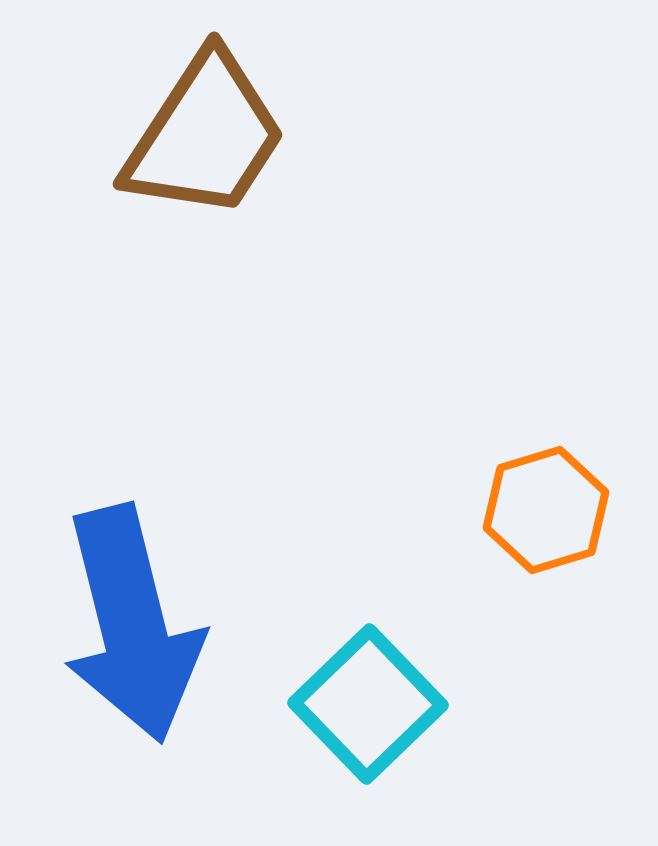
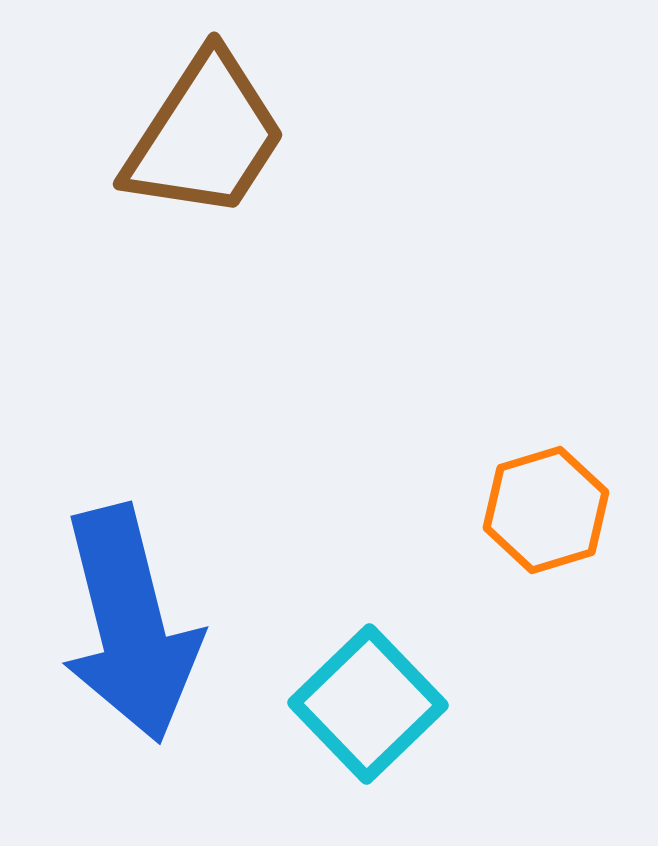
blue arrow: moved 2 px left
